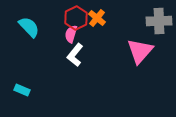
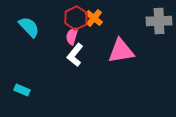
orange cross: moved 3 px left
pink semicircle: moved 1 px right, 2 px down
pink triangle: moved 19 px left; rotated 40 degrees clockwise
